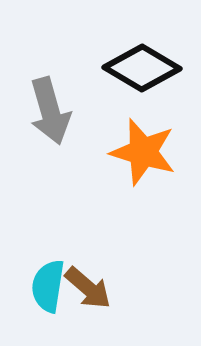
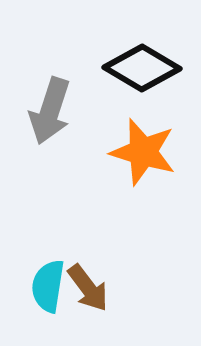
gray arrow: rotated 34 degrees clockwise
brown arrow: rotated 12 degrees clockwise
